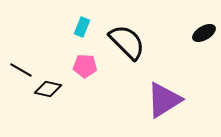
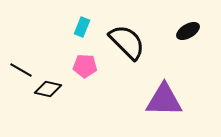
black ellipse: moved 16 px left, 2 px up
purple triangle: rotated 33 degrees clockwise
